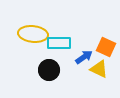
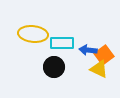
cyan rectangle: moved 3 px right
orange square: moved 2 px left, 8 px down; rotated 30 degrees clockwise
blue arrow: moved 4 px right, 7 px up; rotated 138 degrees counterclockwise
black circle: moved 5 px right, 3 px up
